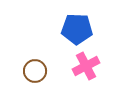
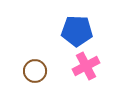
blue pentagon: moved 2 px down
